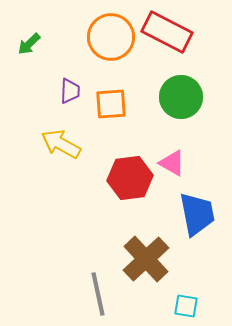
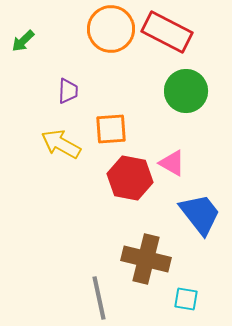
orange circle: moved 8 px up
green arrow: moved 6 px left, 3 px up
purple trapezoid: moved 2 px left
green circle: moved 5 px right, 6 px up
orange square: moved 25 px down
red hexagon: rotated 18 degrees clockwise
blue trapezoid: moved 3 px right; rotated 27 degrees counterclockwise
brown cross: rotated 33 degrees counterclockwise
gray line: moved 1 px right, 4 px down
cyan square: moved 7 px up
